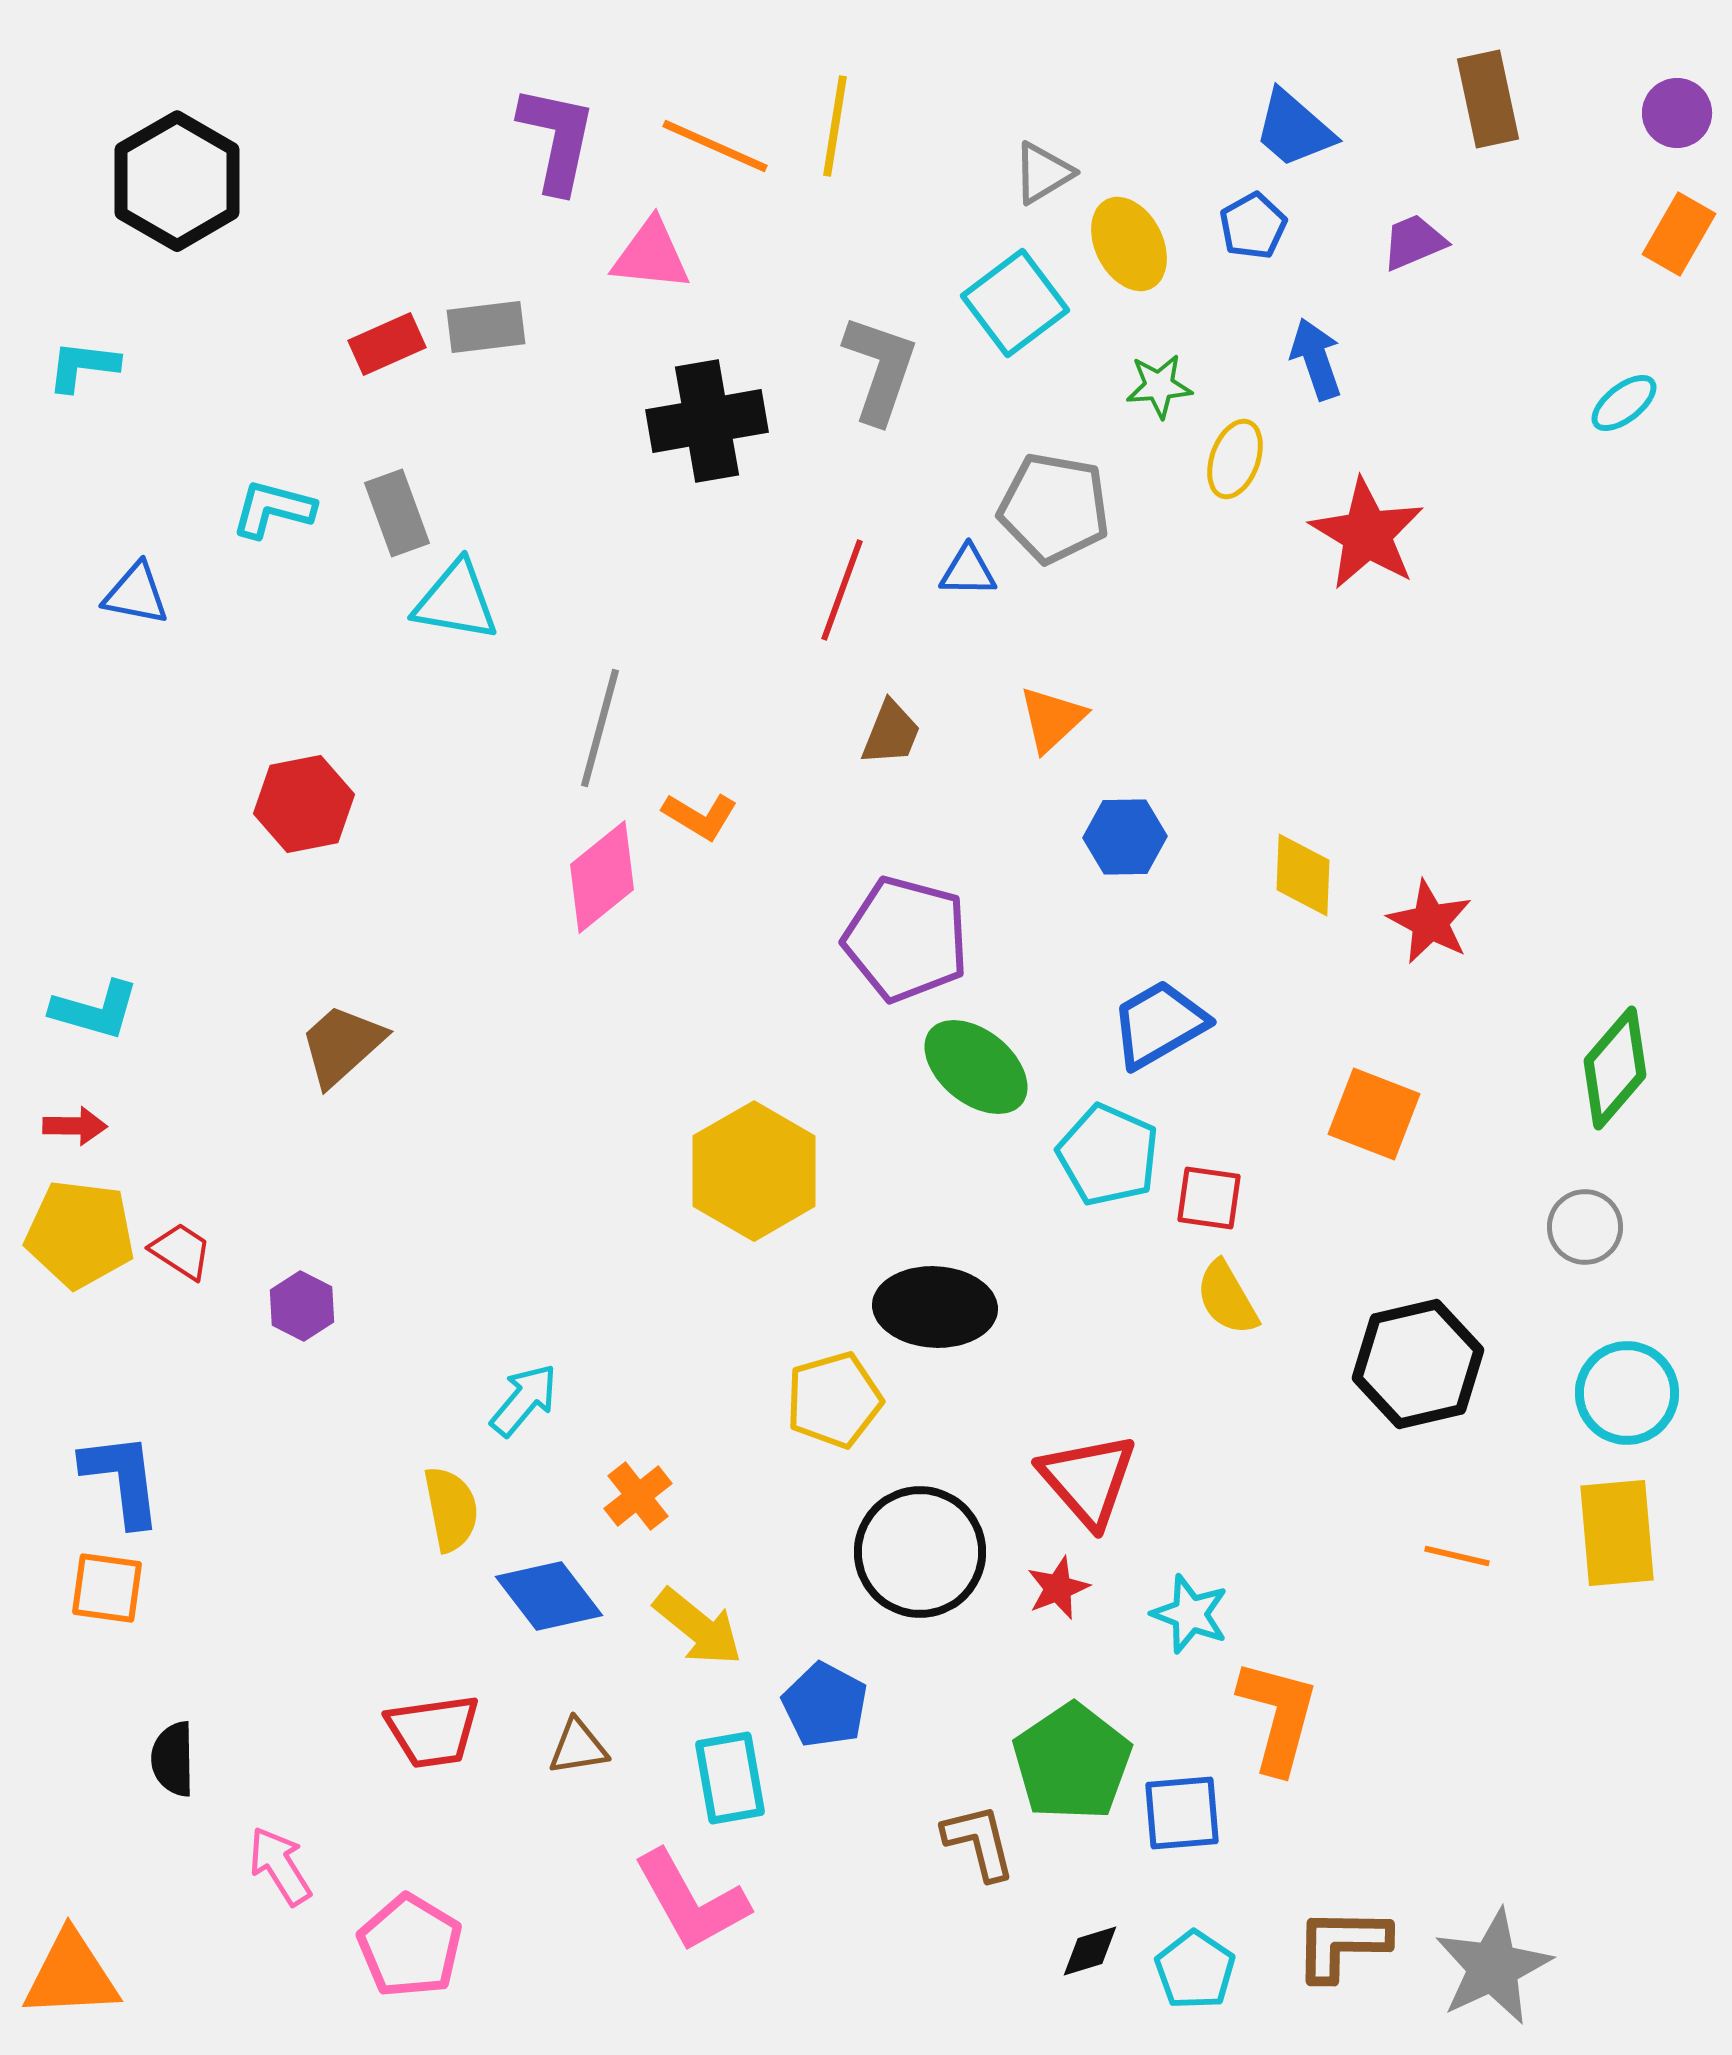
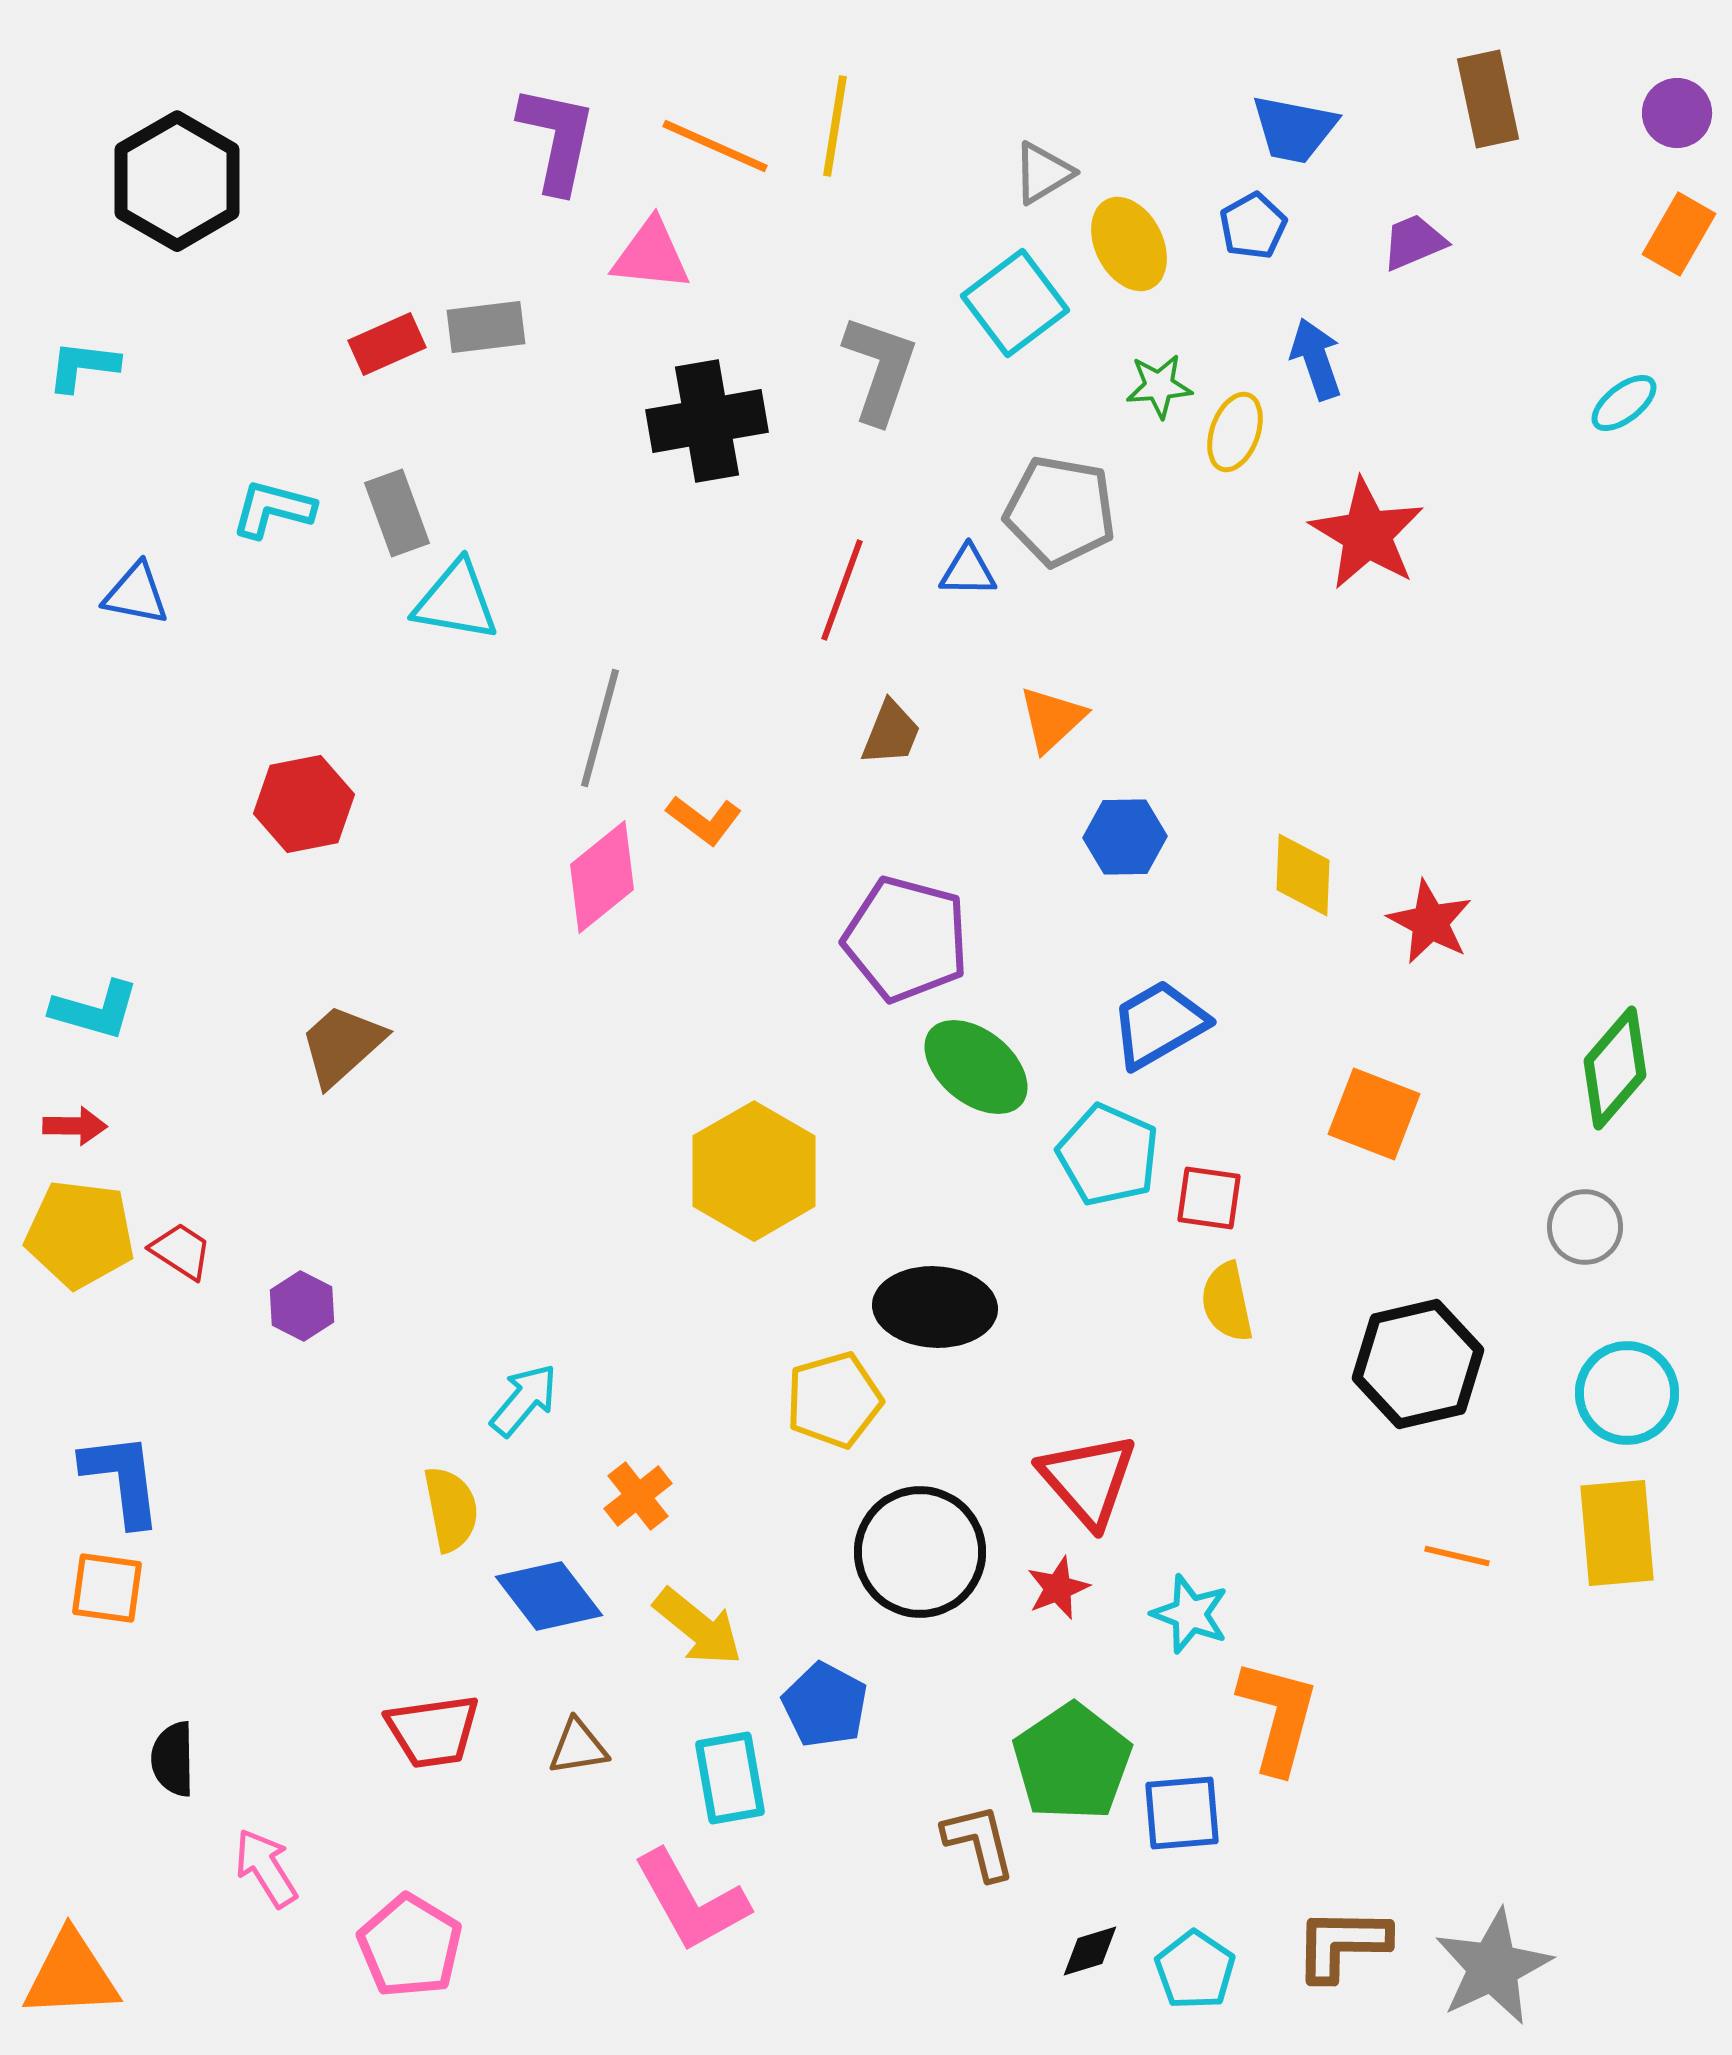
blue trapezoid at (1294, 129): rotated 30 degrees counterclockwise
yellow ellipse at (1235, 459): moved 27 px up
gray pentagon at (1054, 508): moved 6 px right, 3 px down
orange L-shape at (700, 816): moved 4 px right, 4 px down; rotated 6 degrees clockwise
yellow semicircle at (1227, 1298): moved 4 px down; rotated 18 degrees clockwise
pink arrow at (280, 1866): moved 14 px left, 2 px down
